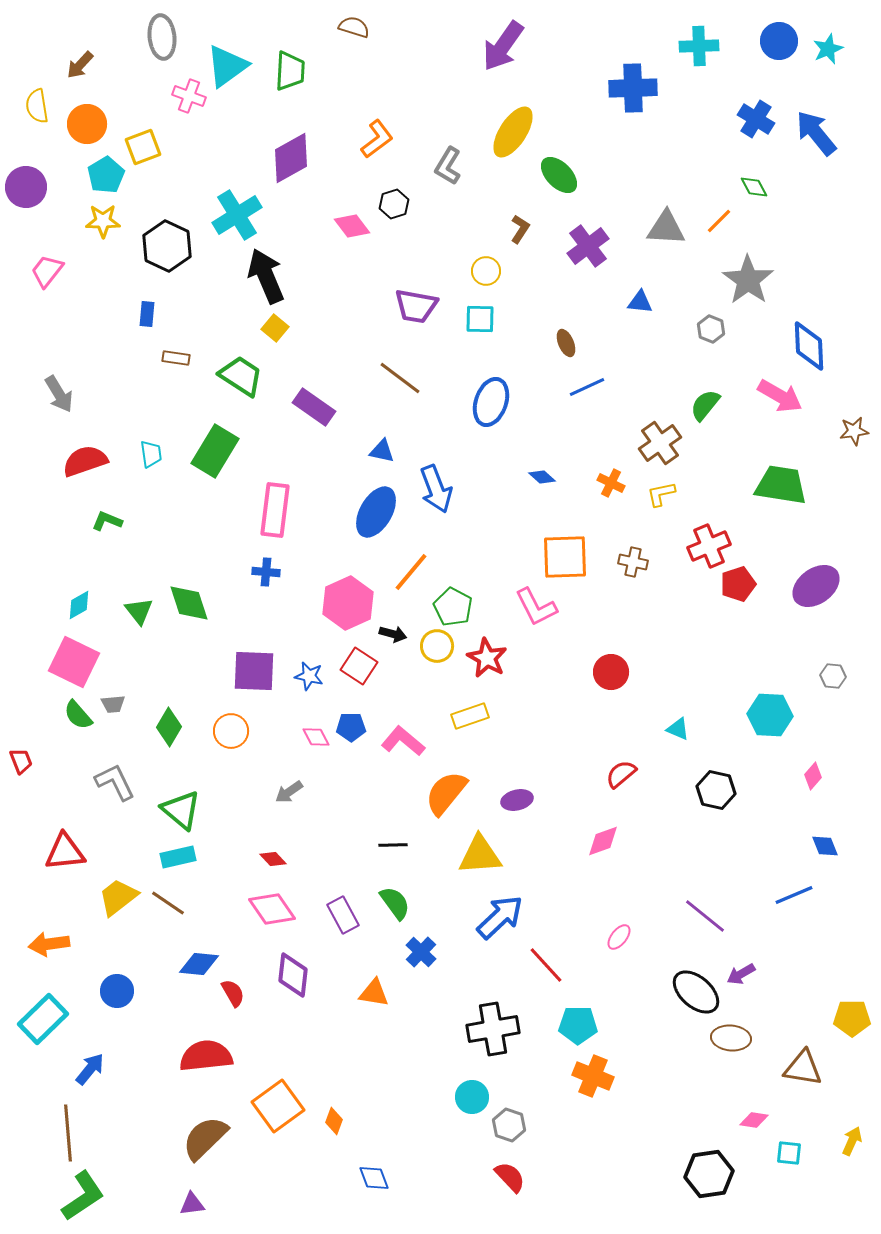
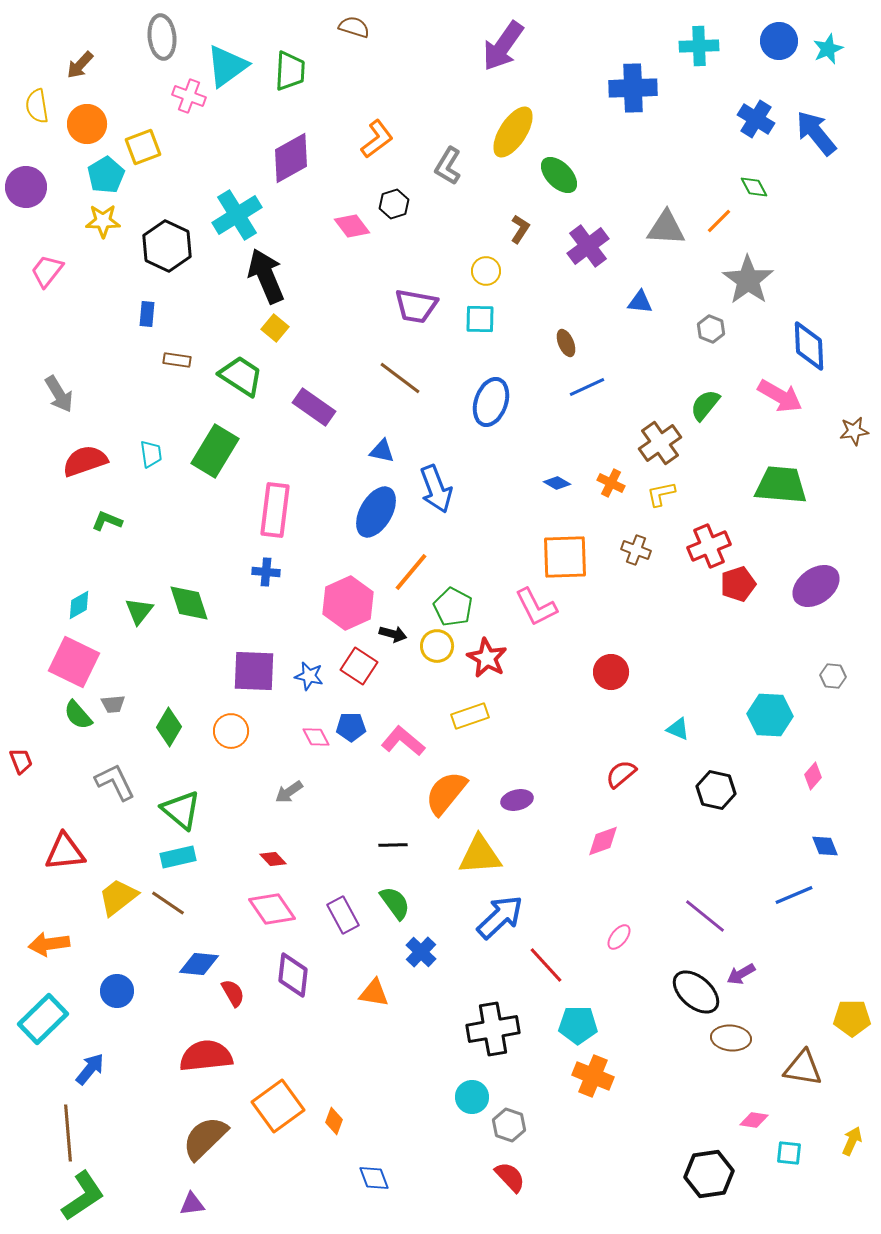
brown rectangle at (176, 358): moved 1 px right, 2 px down
blue diamond at (542, 477): moved 15 px right, 6 px down; rotated 12 degrees counterclockwise
green trapezoid at (781, 485): rotated 4 degrees counterclockwise
brown cross at (633, 562): moved 3 px right, 12 px up; rotated 8 degrees clockwise
green triangle at (139, 611): rotated 16 degrees clockwise
